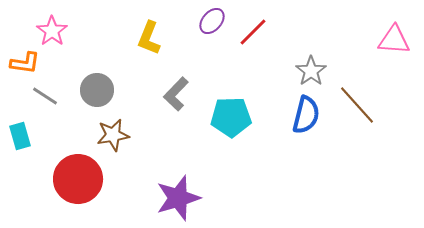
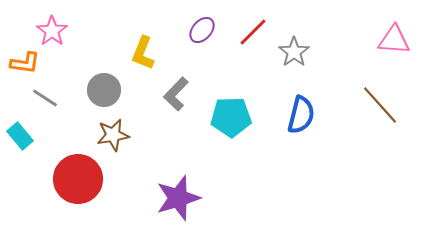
purple ellipse: moved 10 px left, 9 px down
yellow L-shape: moved 6 px left, 15 px down
gray star: moved 17 px left, 19 px up
gray circle: moved 7 px right
gray line: moved 2 px down
brown line: moved 23 px right
blue semicircle: moved 5 px left
cyan rectangle: rotated 24 degrees counterclockwise
